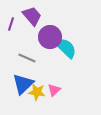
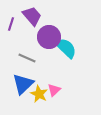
purple circle: moved 1 px left
yellow star: moved 2 px right, 2 px down; rotated 18 degrees clockwise
